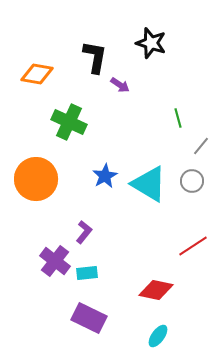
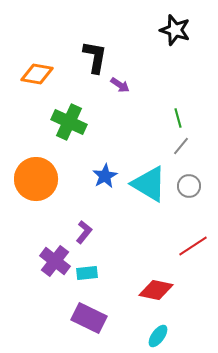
black star: moved 24 px right, 13 px up
gray line: moved 20 px left
gray circle: moved 3 px left, 5 px down
